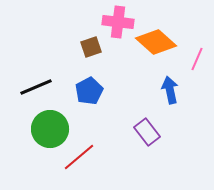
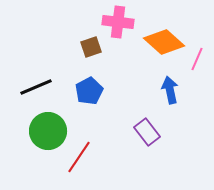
orange diamond: moved 8 px right
green circle: moved 2 px left, 2 px down
red line: rotated 16 degrees counterclockwise
